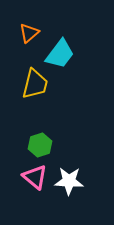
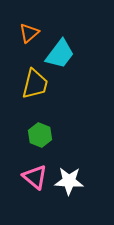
green hexagon: moved 10 px up; rotated 20 degrees counterclockwise
